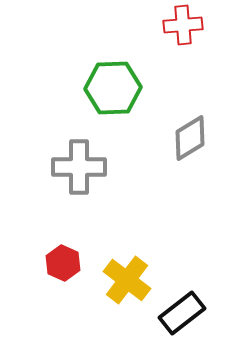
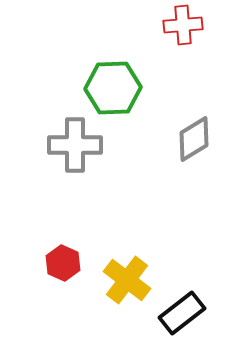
gray diamond: moved 4 px right, 1 px down
gray cross: moved 4 px left, 22 px up
